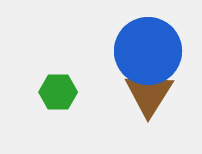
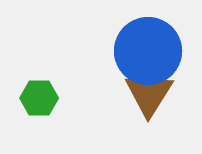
green hexagon: moved 19 px left, 6 px down
